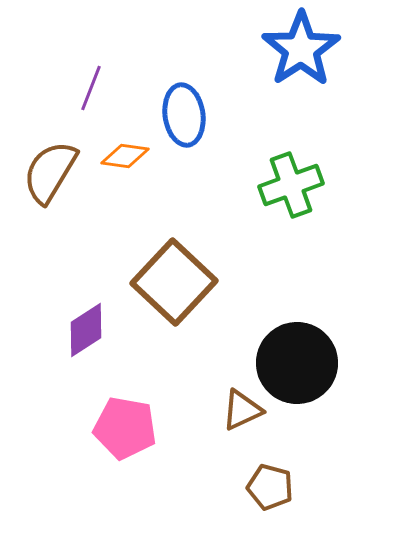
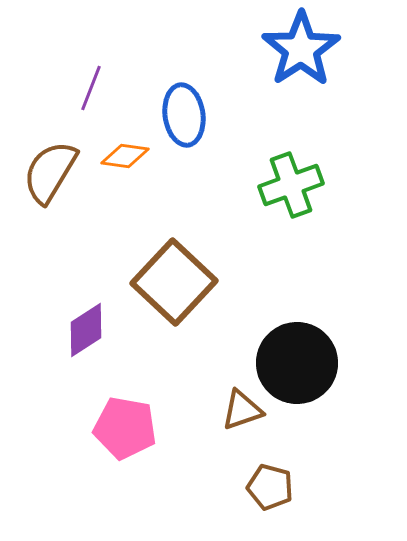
brown triangle: rotated 6 degrees clockwise
